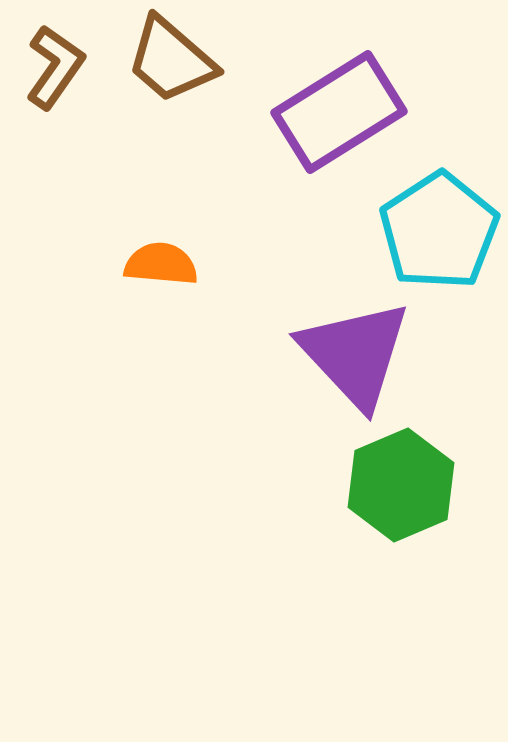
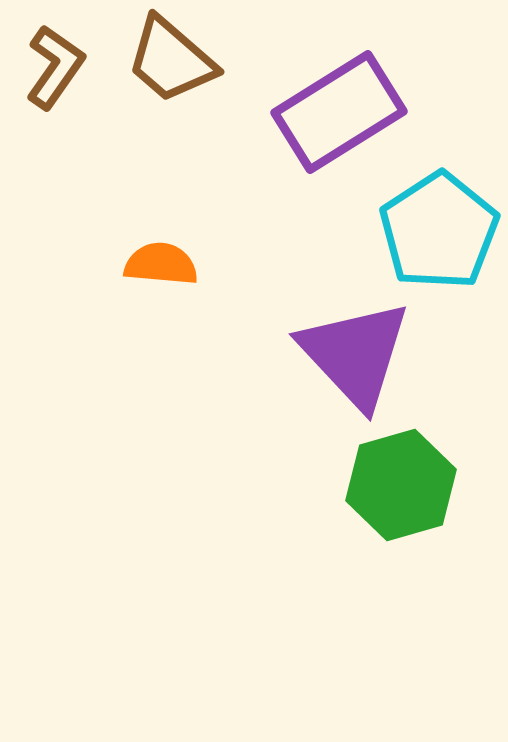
green hexagon: rotated 7 degrees clockwise
